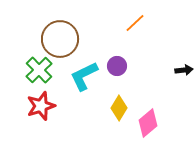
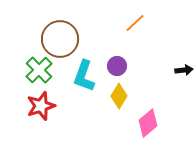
cyan L-shape: rotated 44 degrees counterclockwise
yellow diamond: moved 12 px up
